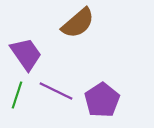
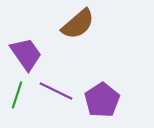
brown semicircle: moved 1 px down
